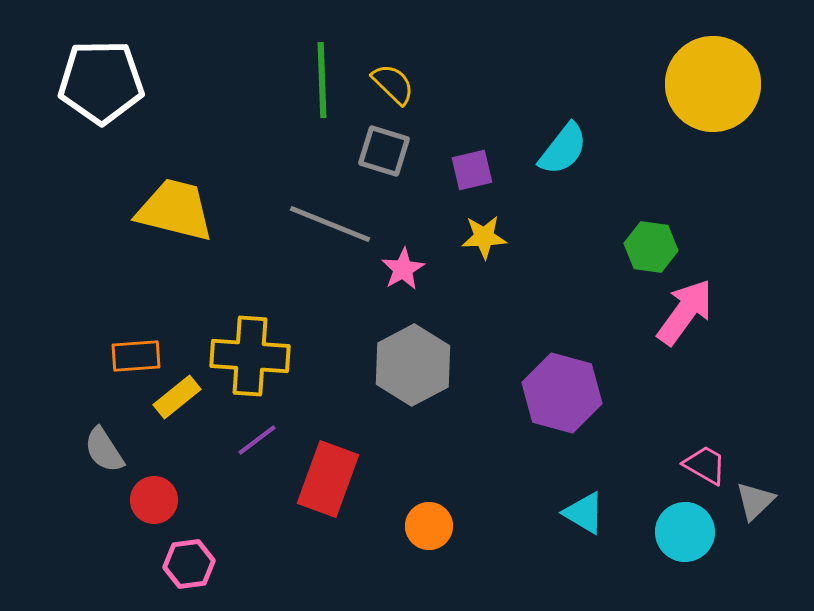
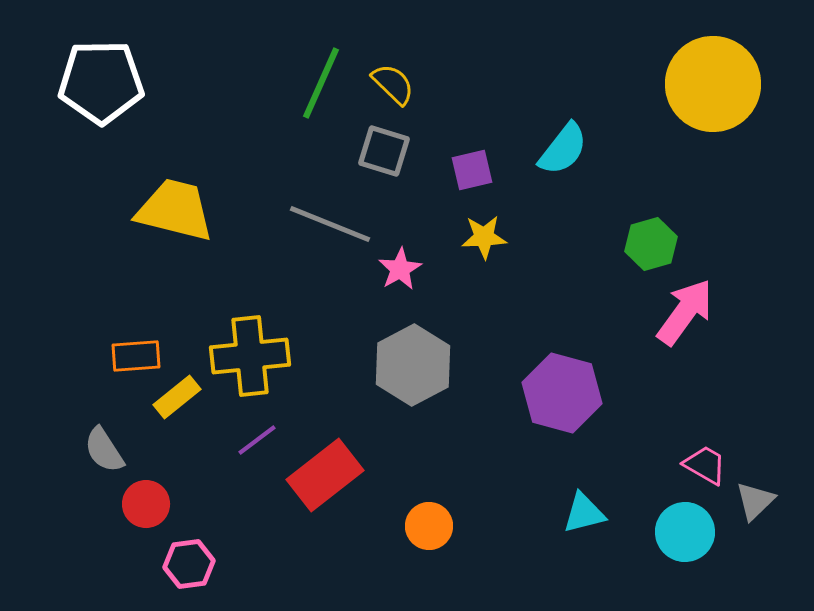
green line: moved 1 px left, 3 px down; rotated 26 degrees clockwise
green hexagon: moved 3 px up; rotated 24 degrees counterclockwise
pink star: moved 3 px left
yellow cross: rotated 10 degrees counterclockwise
red rectangle: moved 3 px left, 4 px up; rotated 32 degrees clockwise
red circle: moved 8 px left, 4 px down
cyan triangle: rotated 45 degrees counterclockwise
